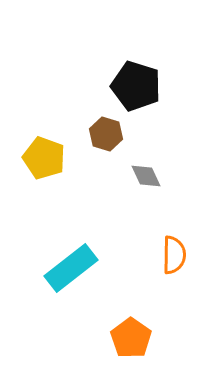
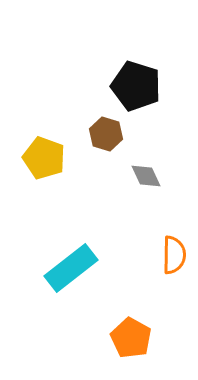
orange pentagon: rotated 6 degrees counterclockwise
